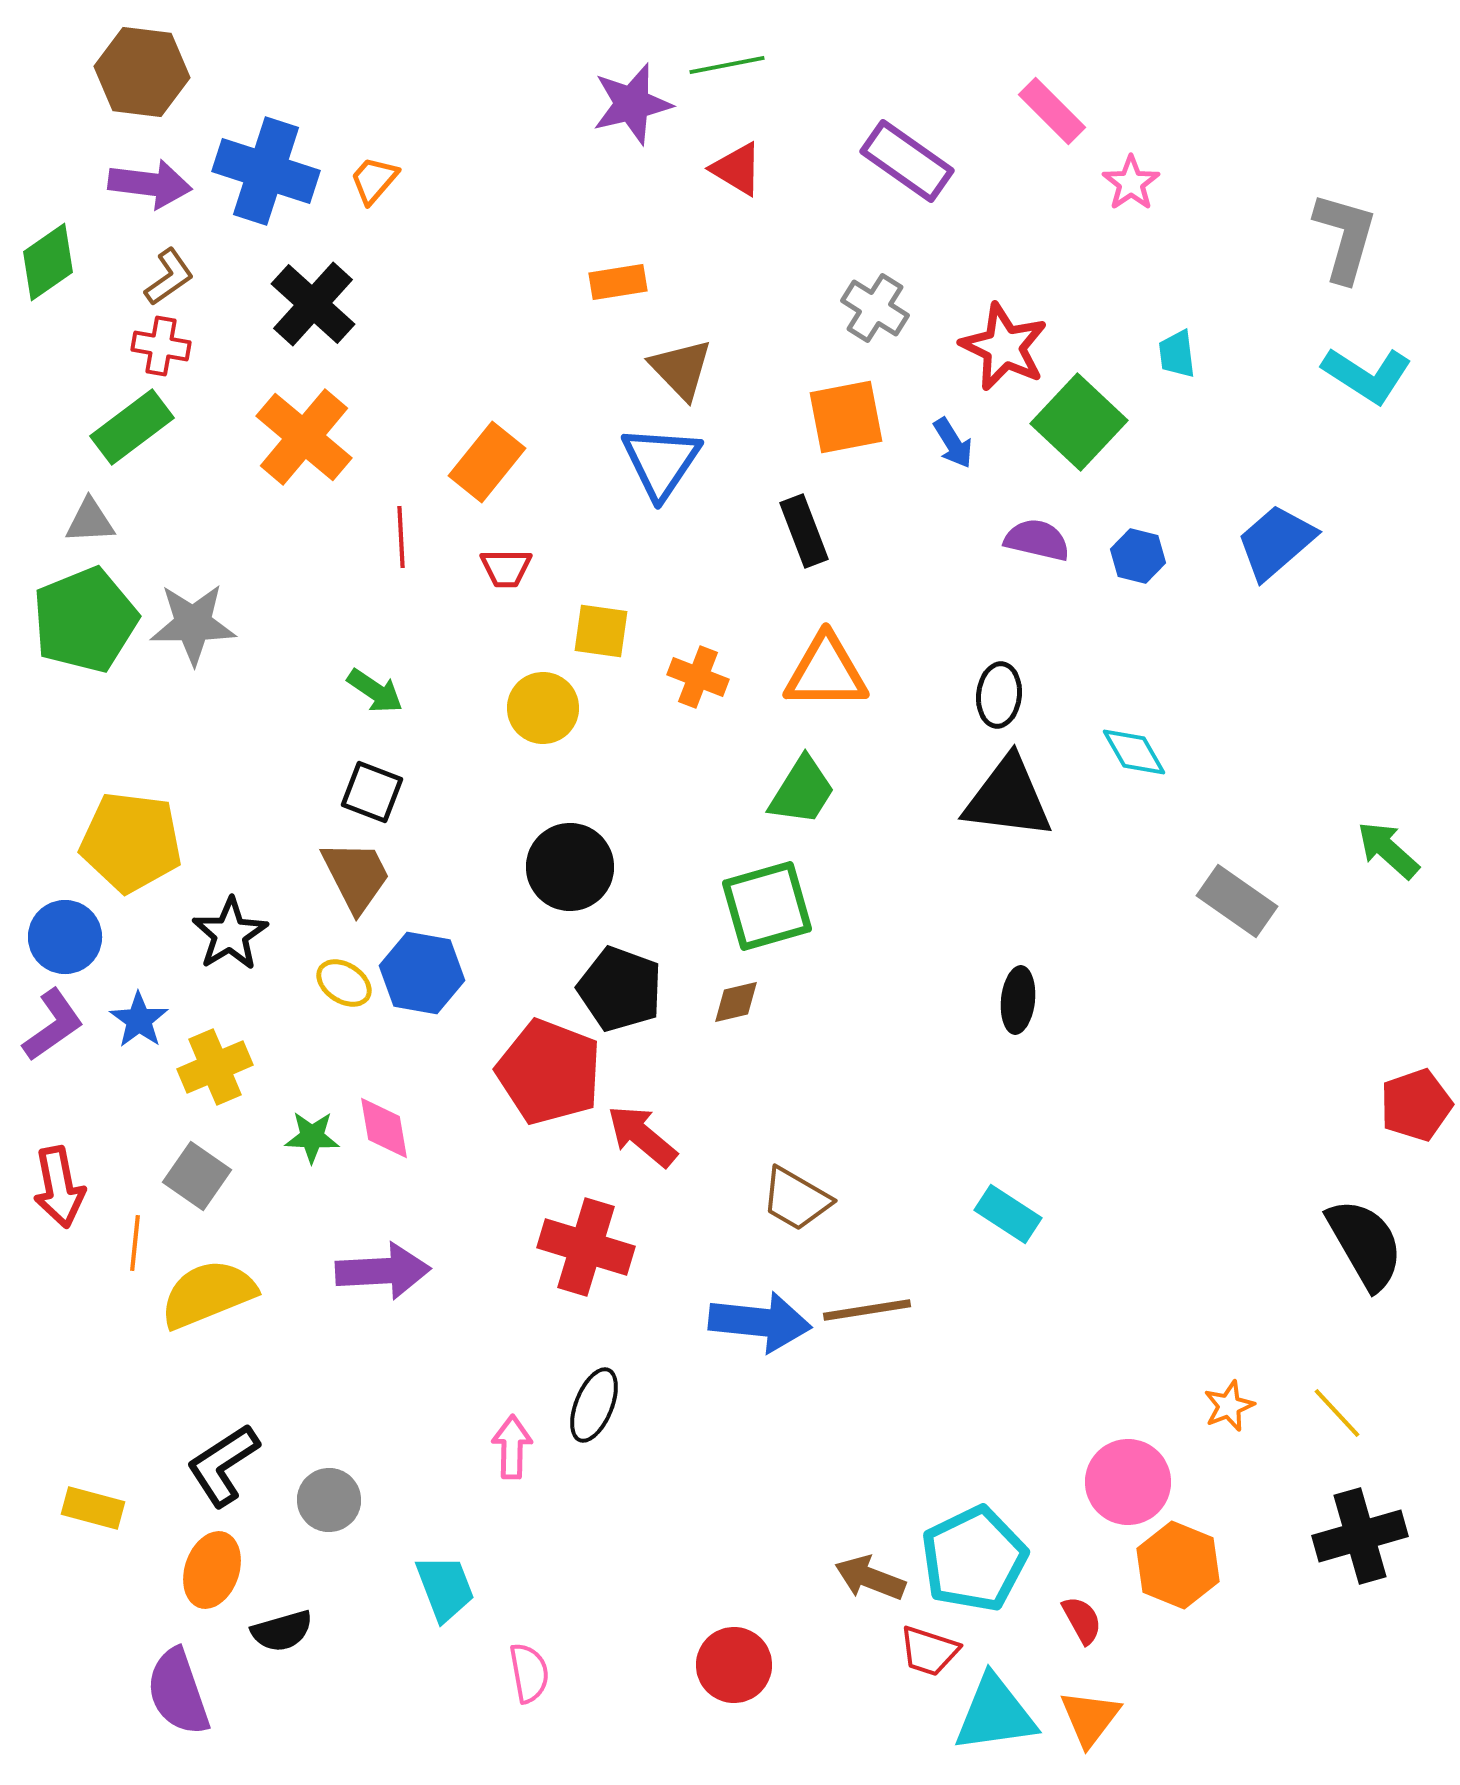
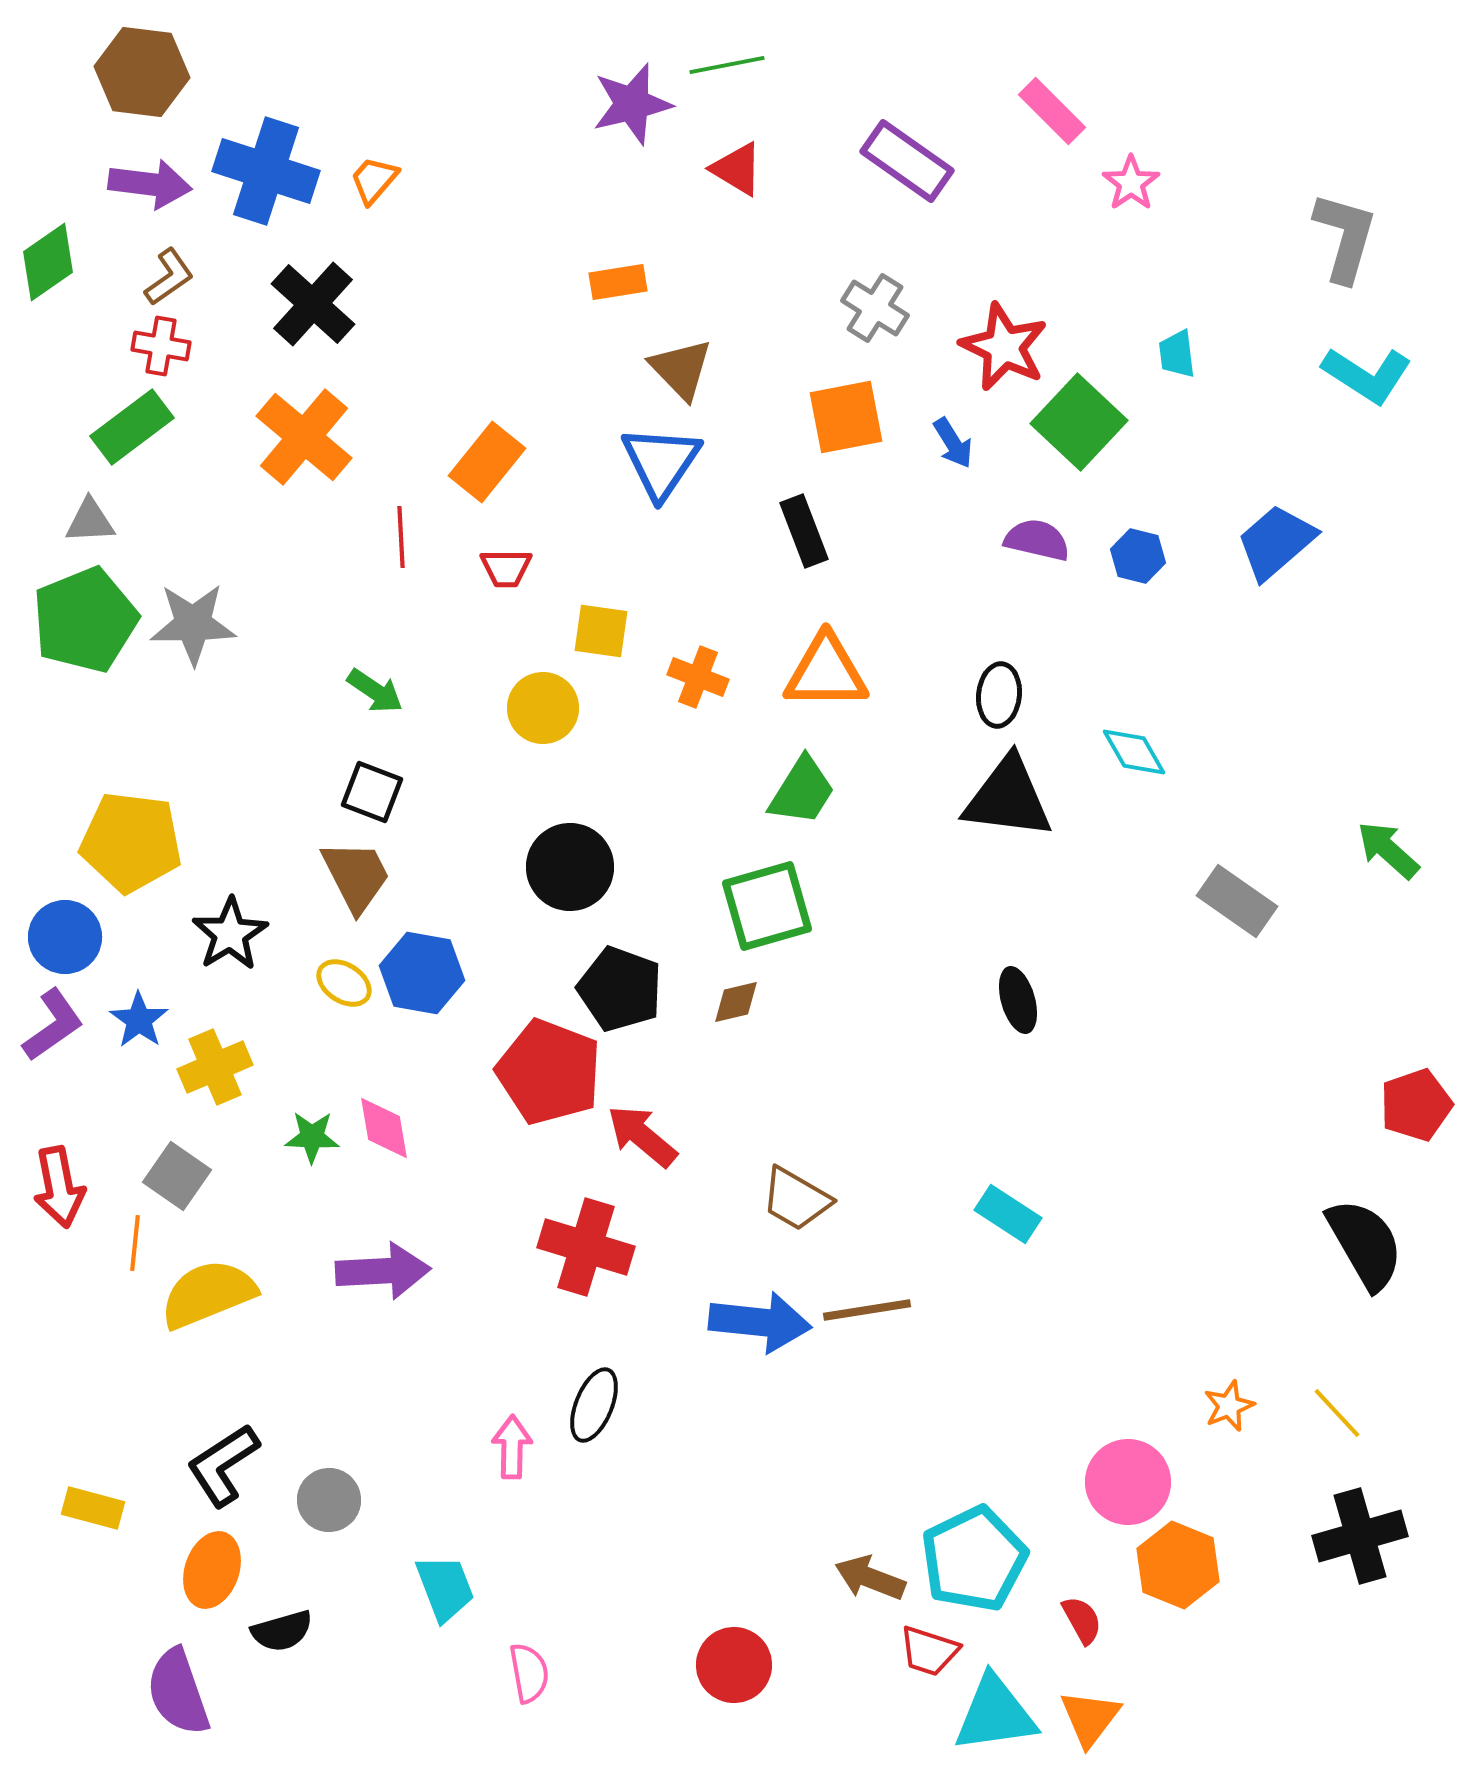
black ellipse at (1018, 1000): rotated 22 degrees counterclockwise
gray square at (197, 1176): moved 20 px left
